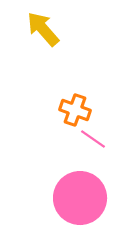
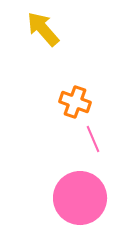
orange cross: moved 8 px up
pink line: rotated 32 degrees clockwise
